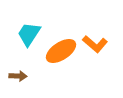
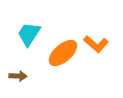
orange L-shape: moved 1 px right
orange ellipse: moved 2 px right, 2 px down; rotated 8 degrees counterclockwise
